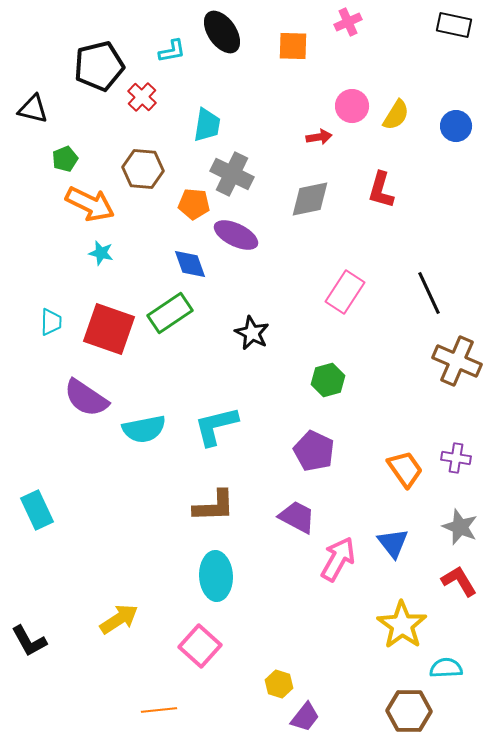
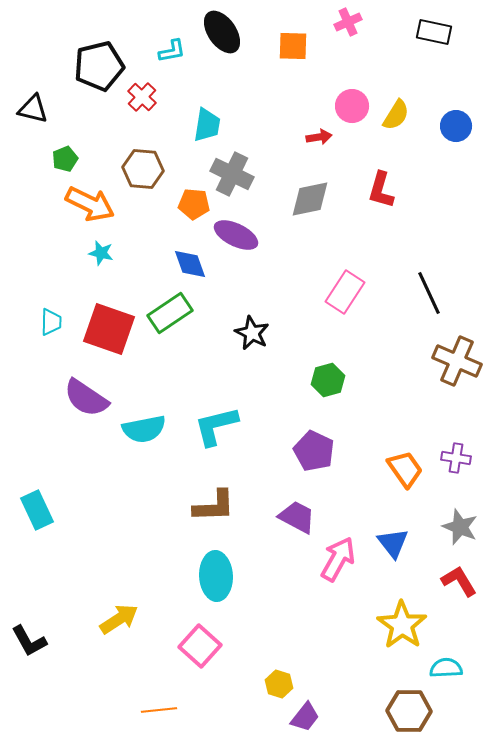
black rectangle at (454, 25): moved 20 px left, 7 px down
